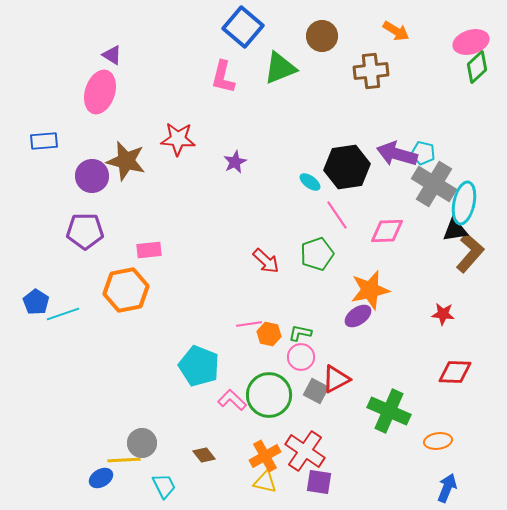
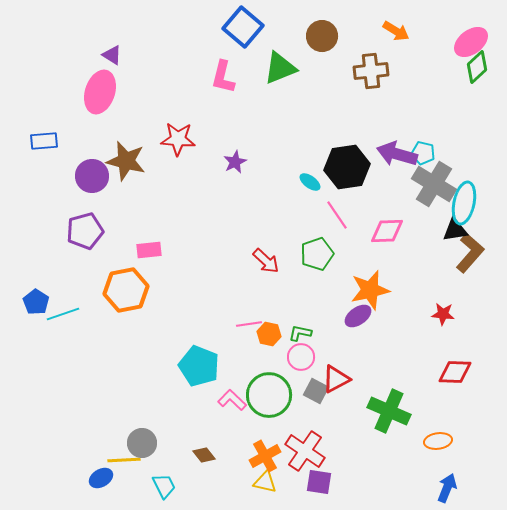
pink ellipse at (471, 42): rotated 20 degrees counterclockwise
purple pentagon at (85, 231): rotated 15 degrees counterclockwise
